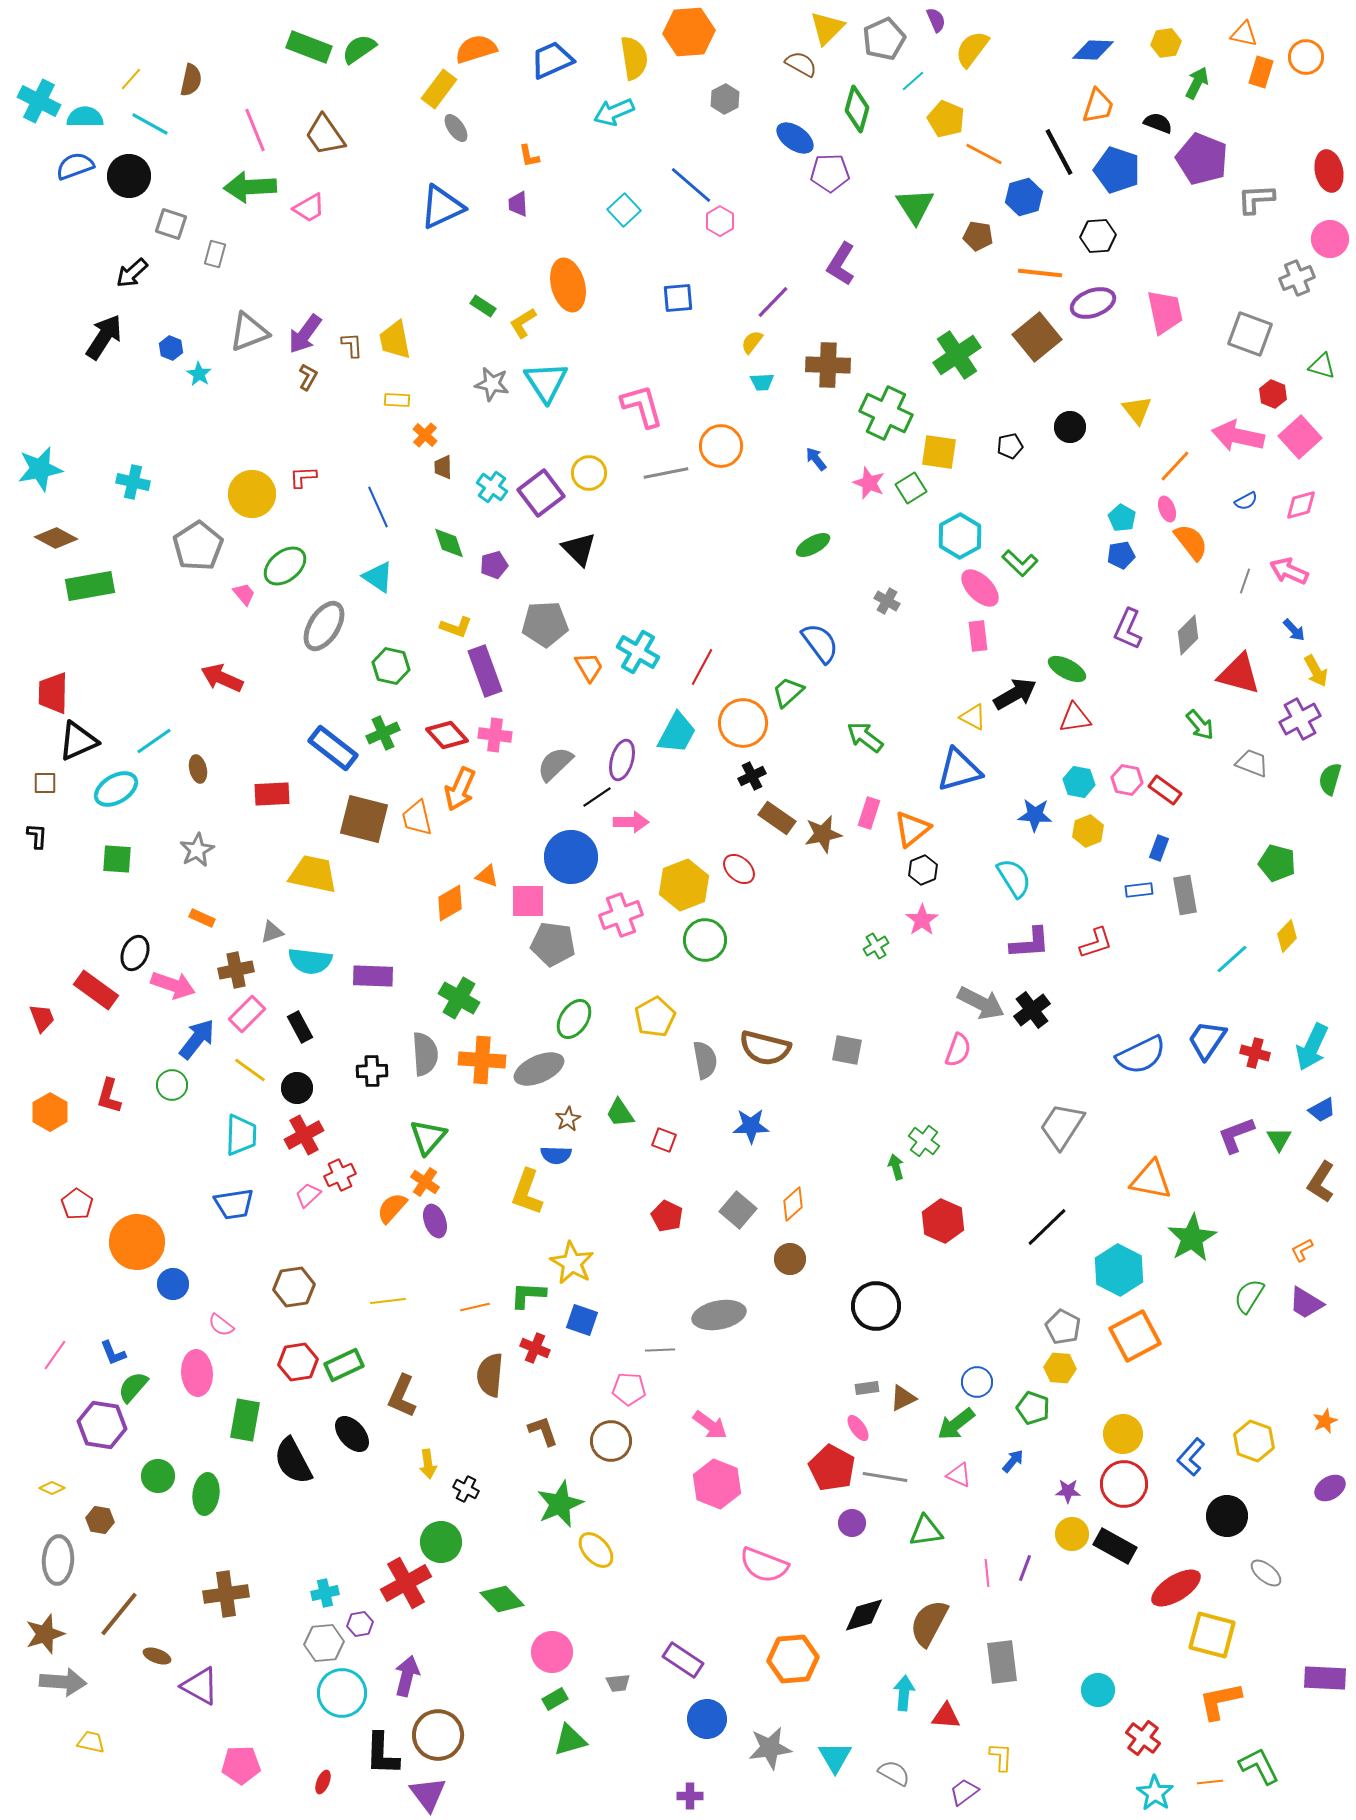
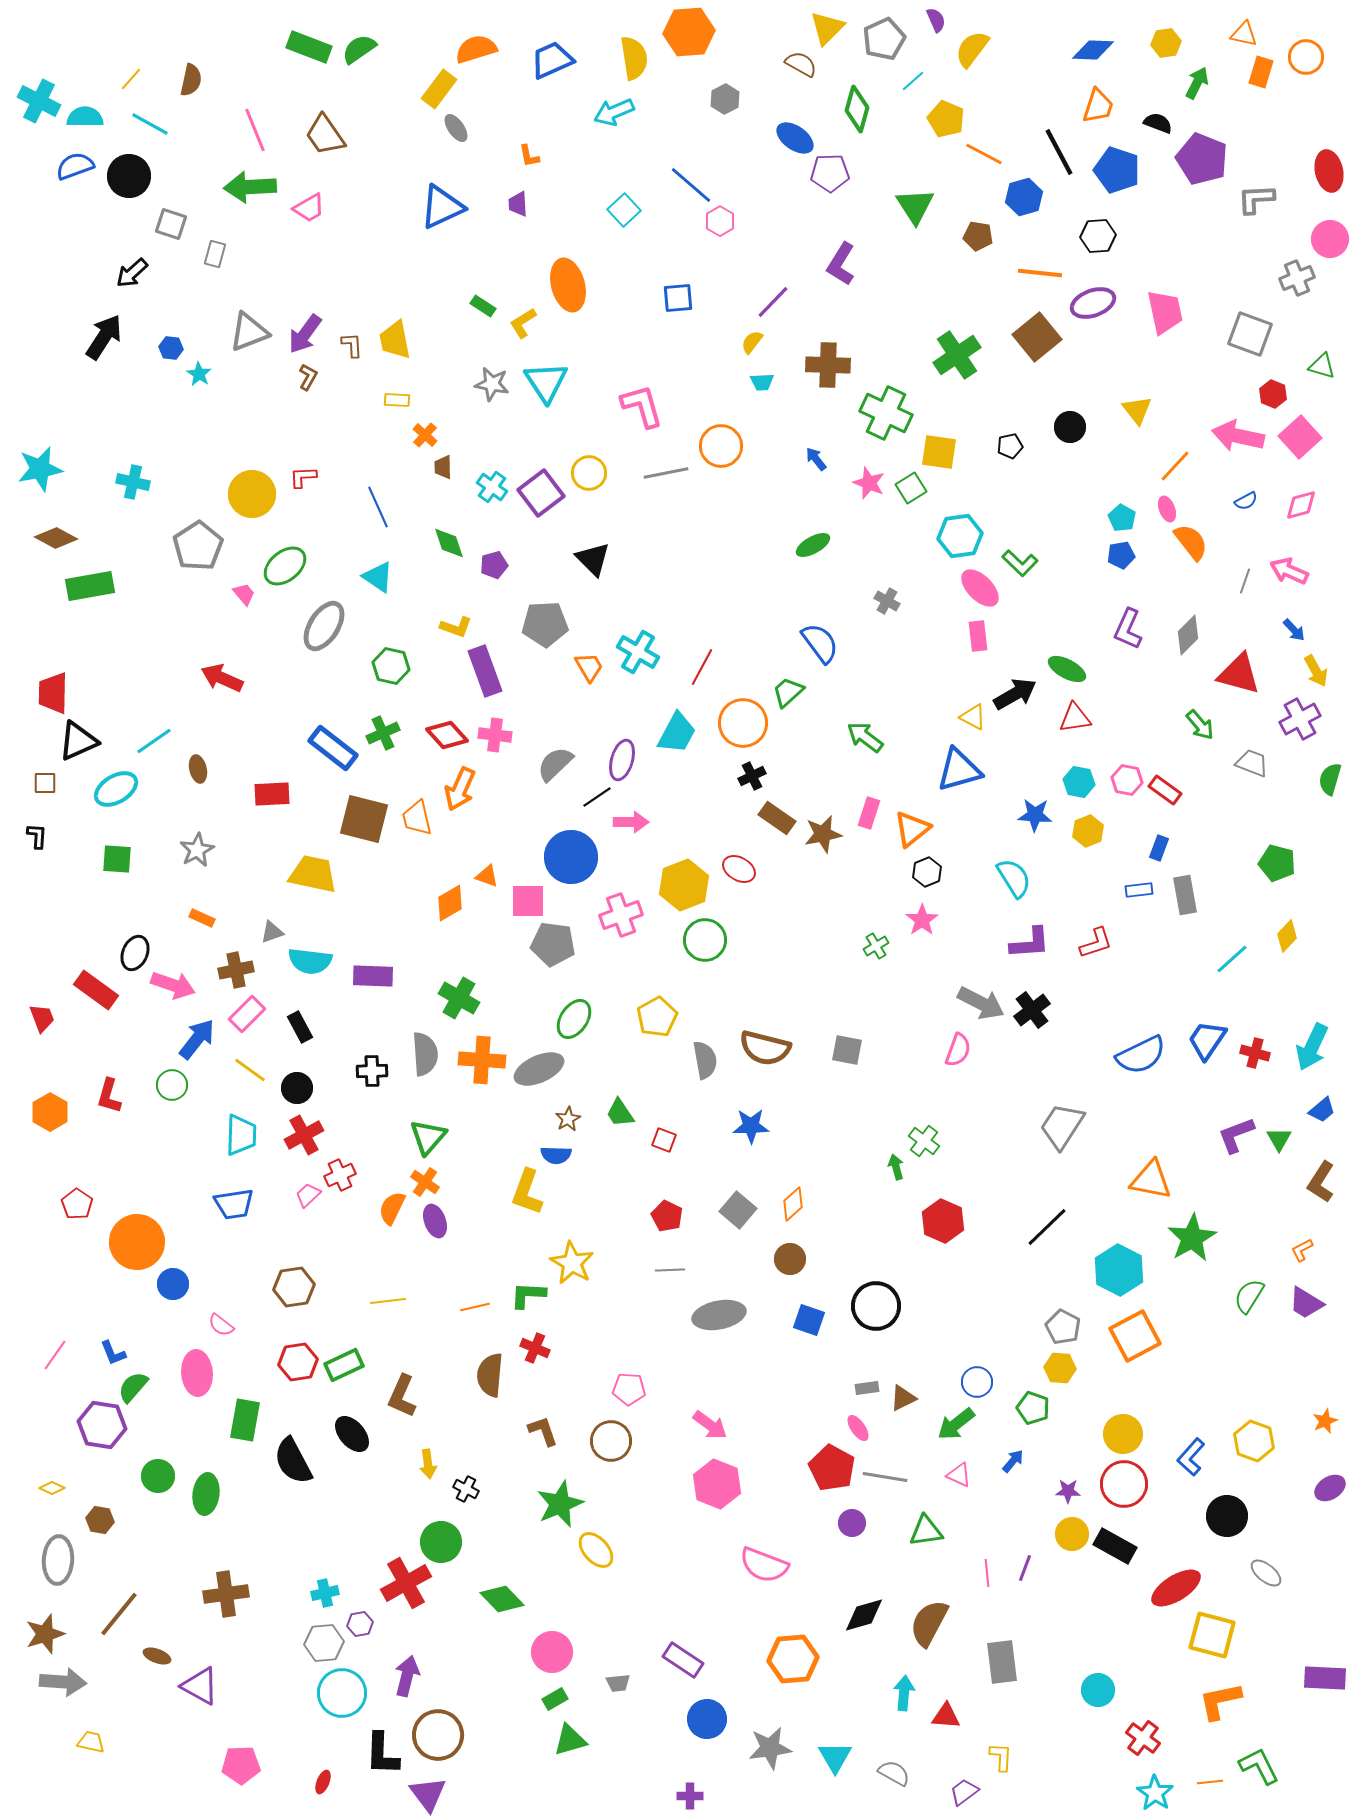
blue hexagon at (171, 348): rotated 15 degrees counterclockwise
cyan hexagon at (960, 536): rotated 21 degrees clockwise
black triangle at (579, 549): moved 14 px right, 10 px down
red ellipse at (739, 869): rotated 12 degrees counterclockwise
black hexagon at (923, 870): moved 4 px right, 2 px down
yellow pentagon at (655, 1017): moved 2 px right
blue trapezoid at (1322, 1110): rotated 12 degrees counterclockwise
orange semicircle at (392, 1208): rotated 16 degrees counterclockwise
blue square at (582, 1320): moved 227 px right
gray line at (660, 1350): moved 10 px right, 80 px up
